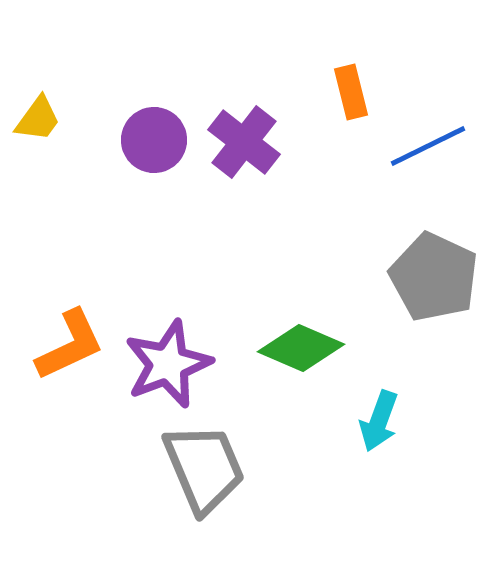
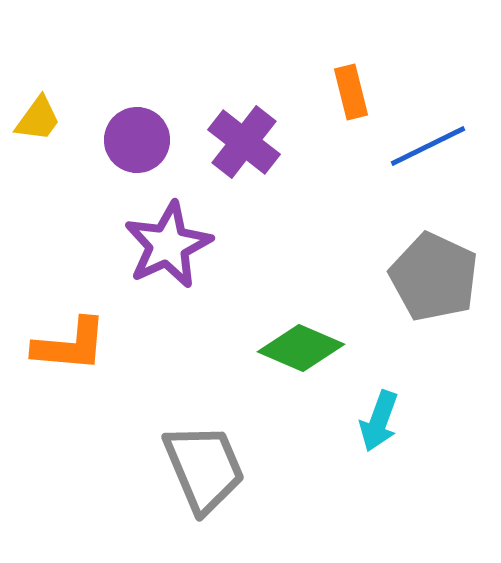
purple circle: moved 17 px left
orange L-shape: rotated 30 degrees clockwise
purple star: moved 119 px up; rotated 4 degrees counterclockwise
